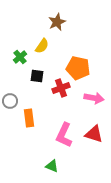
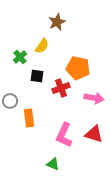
green triangle: moved 1 px right, 2 px up
